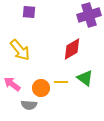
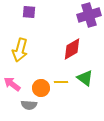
yellow arrow: rotated 55 degrees clockwise
